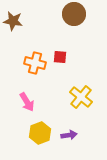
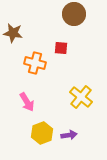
brown star: moved 12 px down
red square: moved 1 px right, 9 px up
yellow hexagon: moved 2 px right
